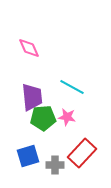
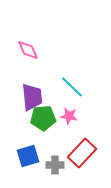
pink diamond: moved 1 px left, 2 px down
cyan line: rotated 15 degrees clockwise
pink star: moved 2 px right, 1 px up
